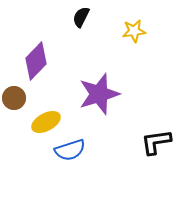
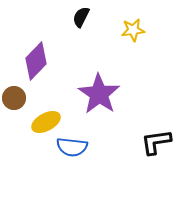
yellow star: moved 1 px left, 1 px up
purple star: rotated 21 degrees counterclockwise
blue semicircle: moved 2 px right, 3 px up; rotated 24 degrees clockwise
